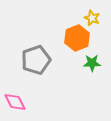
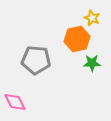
orange hexagon: moved 1 px down; rotated 10 degrees clockwise
gray pentagon: rotated 24 degrees clockwise
